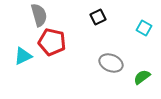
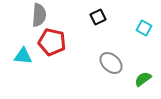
gray semicircle: rotated 20 degrees clockwise
cyan triangle: rotated 30 degrees clockwise
gray ellipse: rotated 20 degrees clockwise
green semicircle: moved 1 px right, 2 px down
